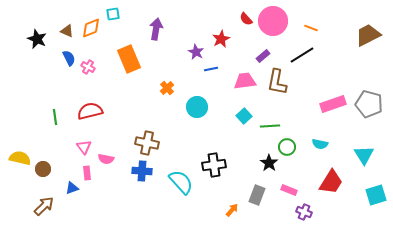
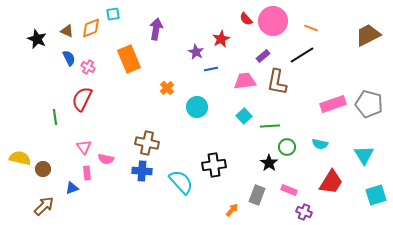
red semicircle at (90, 111): moved 8 px left, 12 px up; rotated 50 degrees counterclockwise
